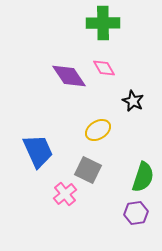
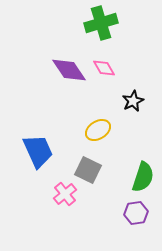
green cross: moved 2 px left; rotated 16 degrees counterclockwise
purple diamond: moved 6 px up
black star: rotated 20 degrees clockwise
